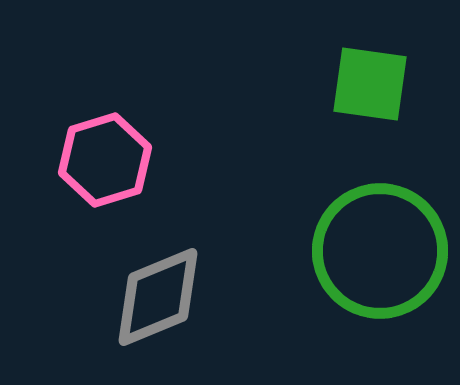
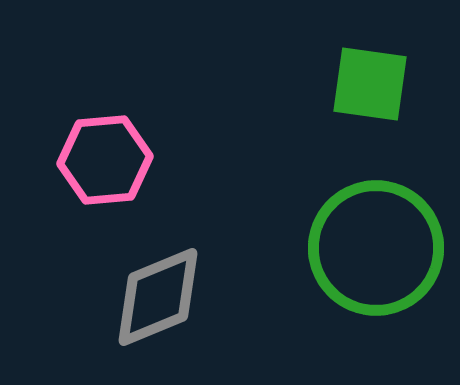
pink hexagon: rotated 12 degrees clockwise
green circle: moved 4 px left, 3 px up
